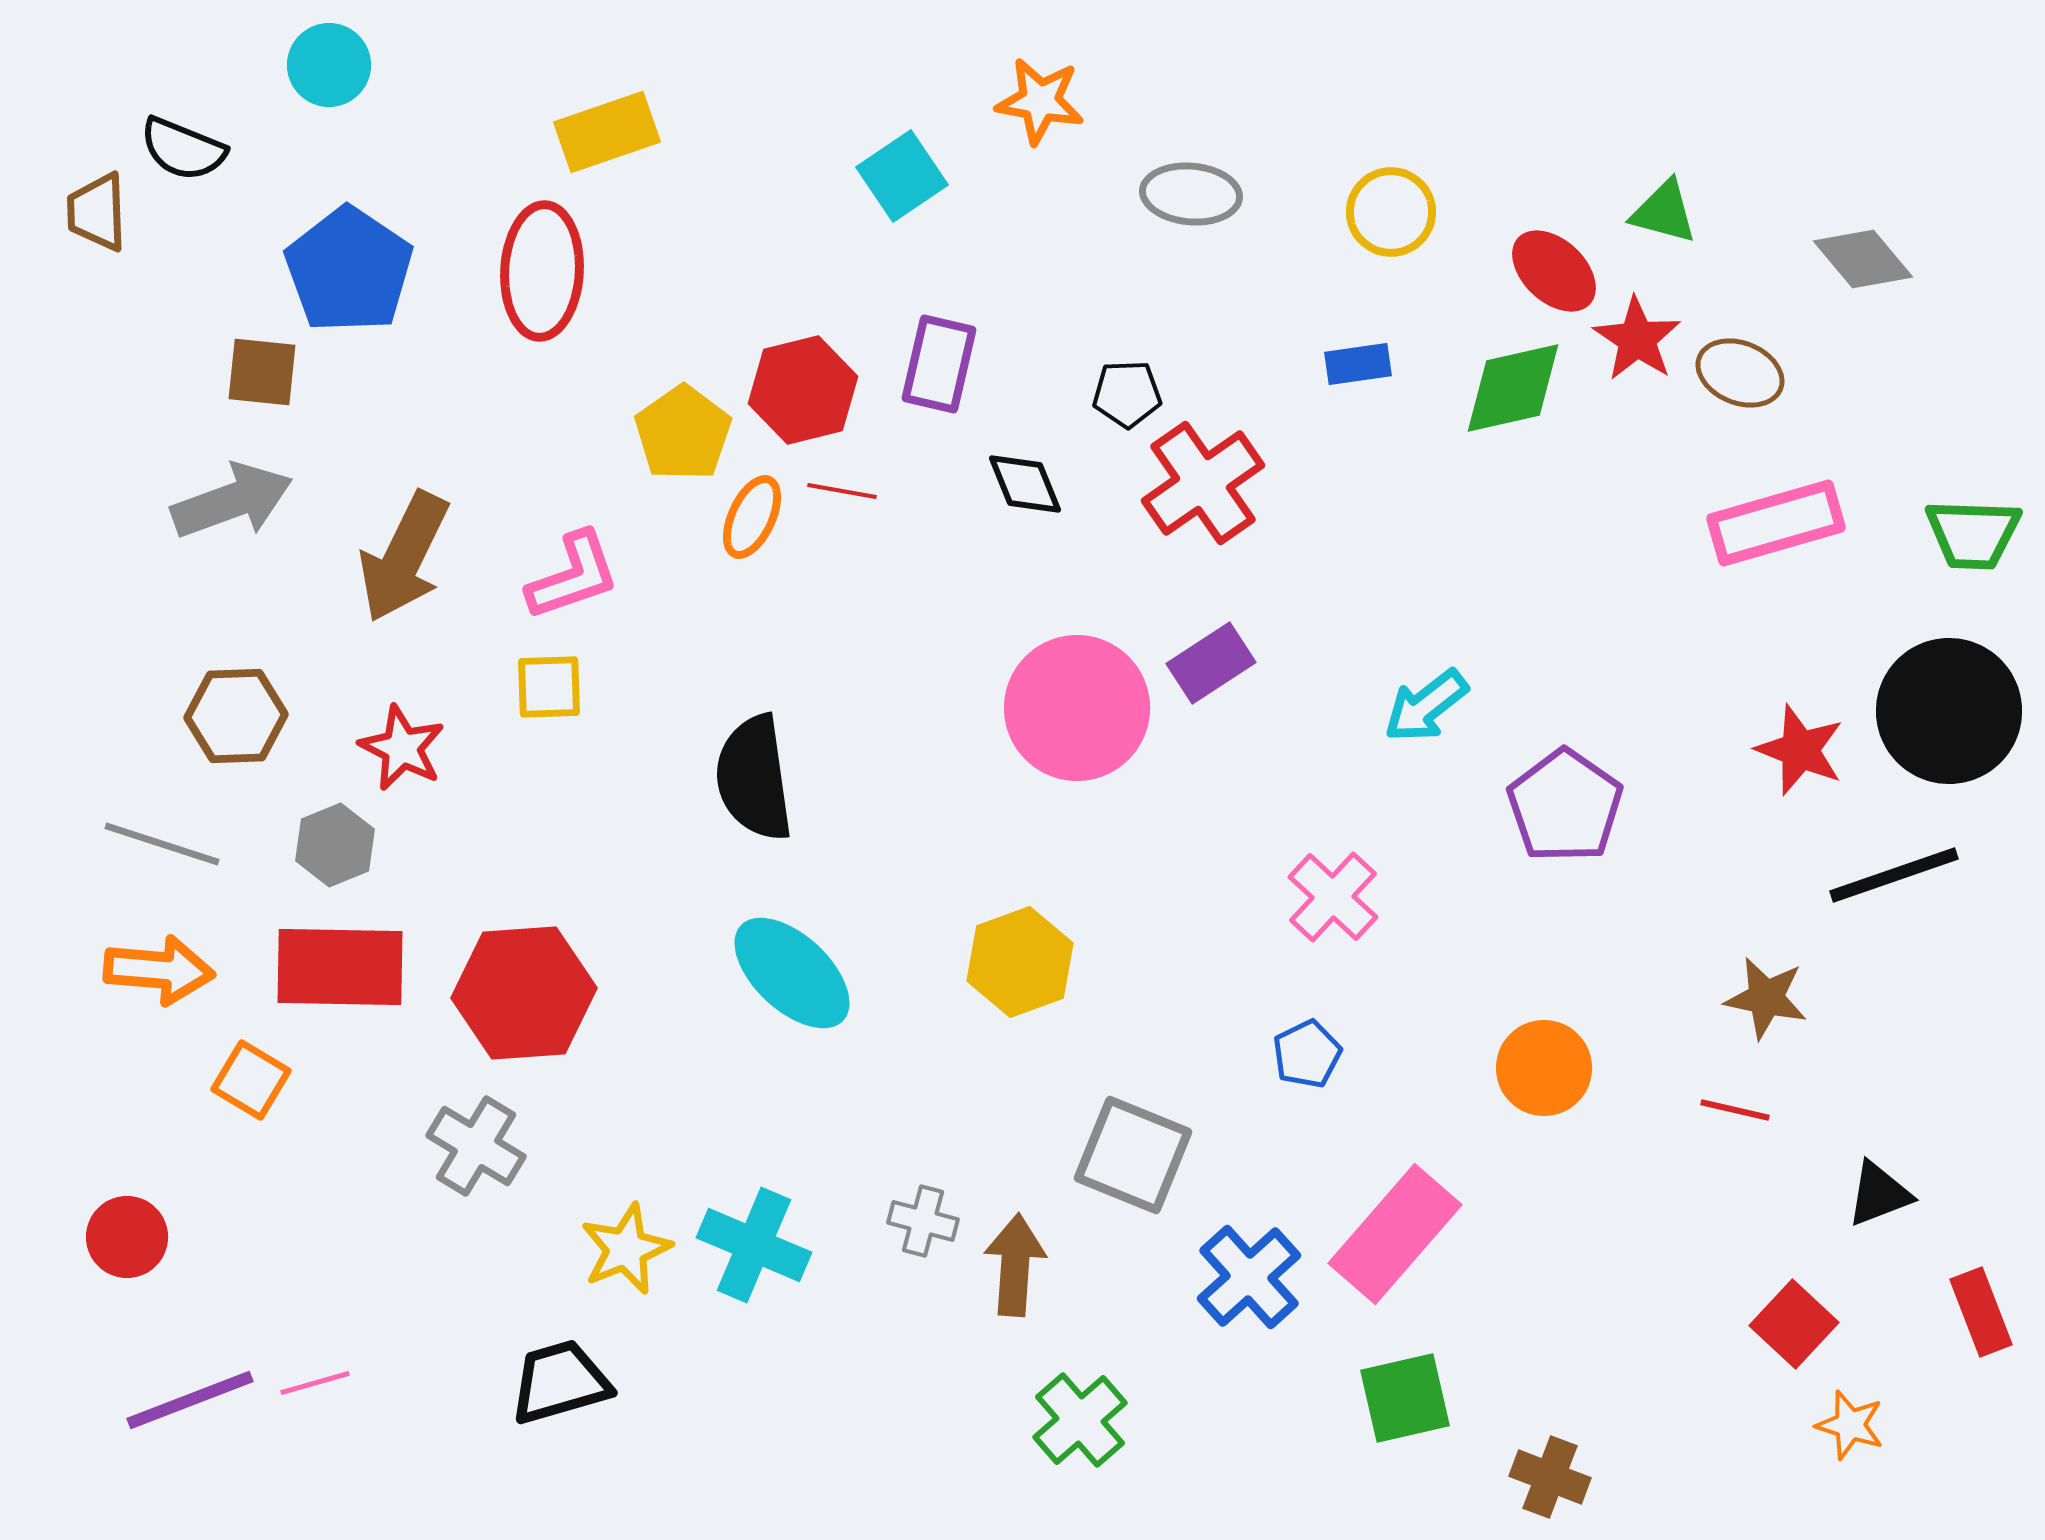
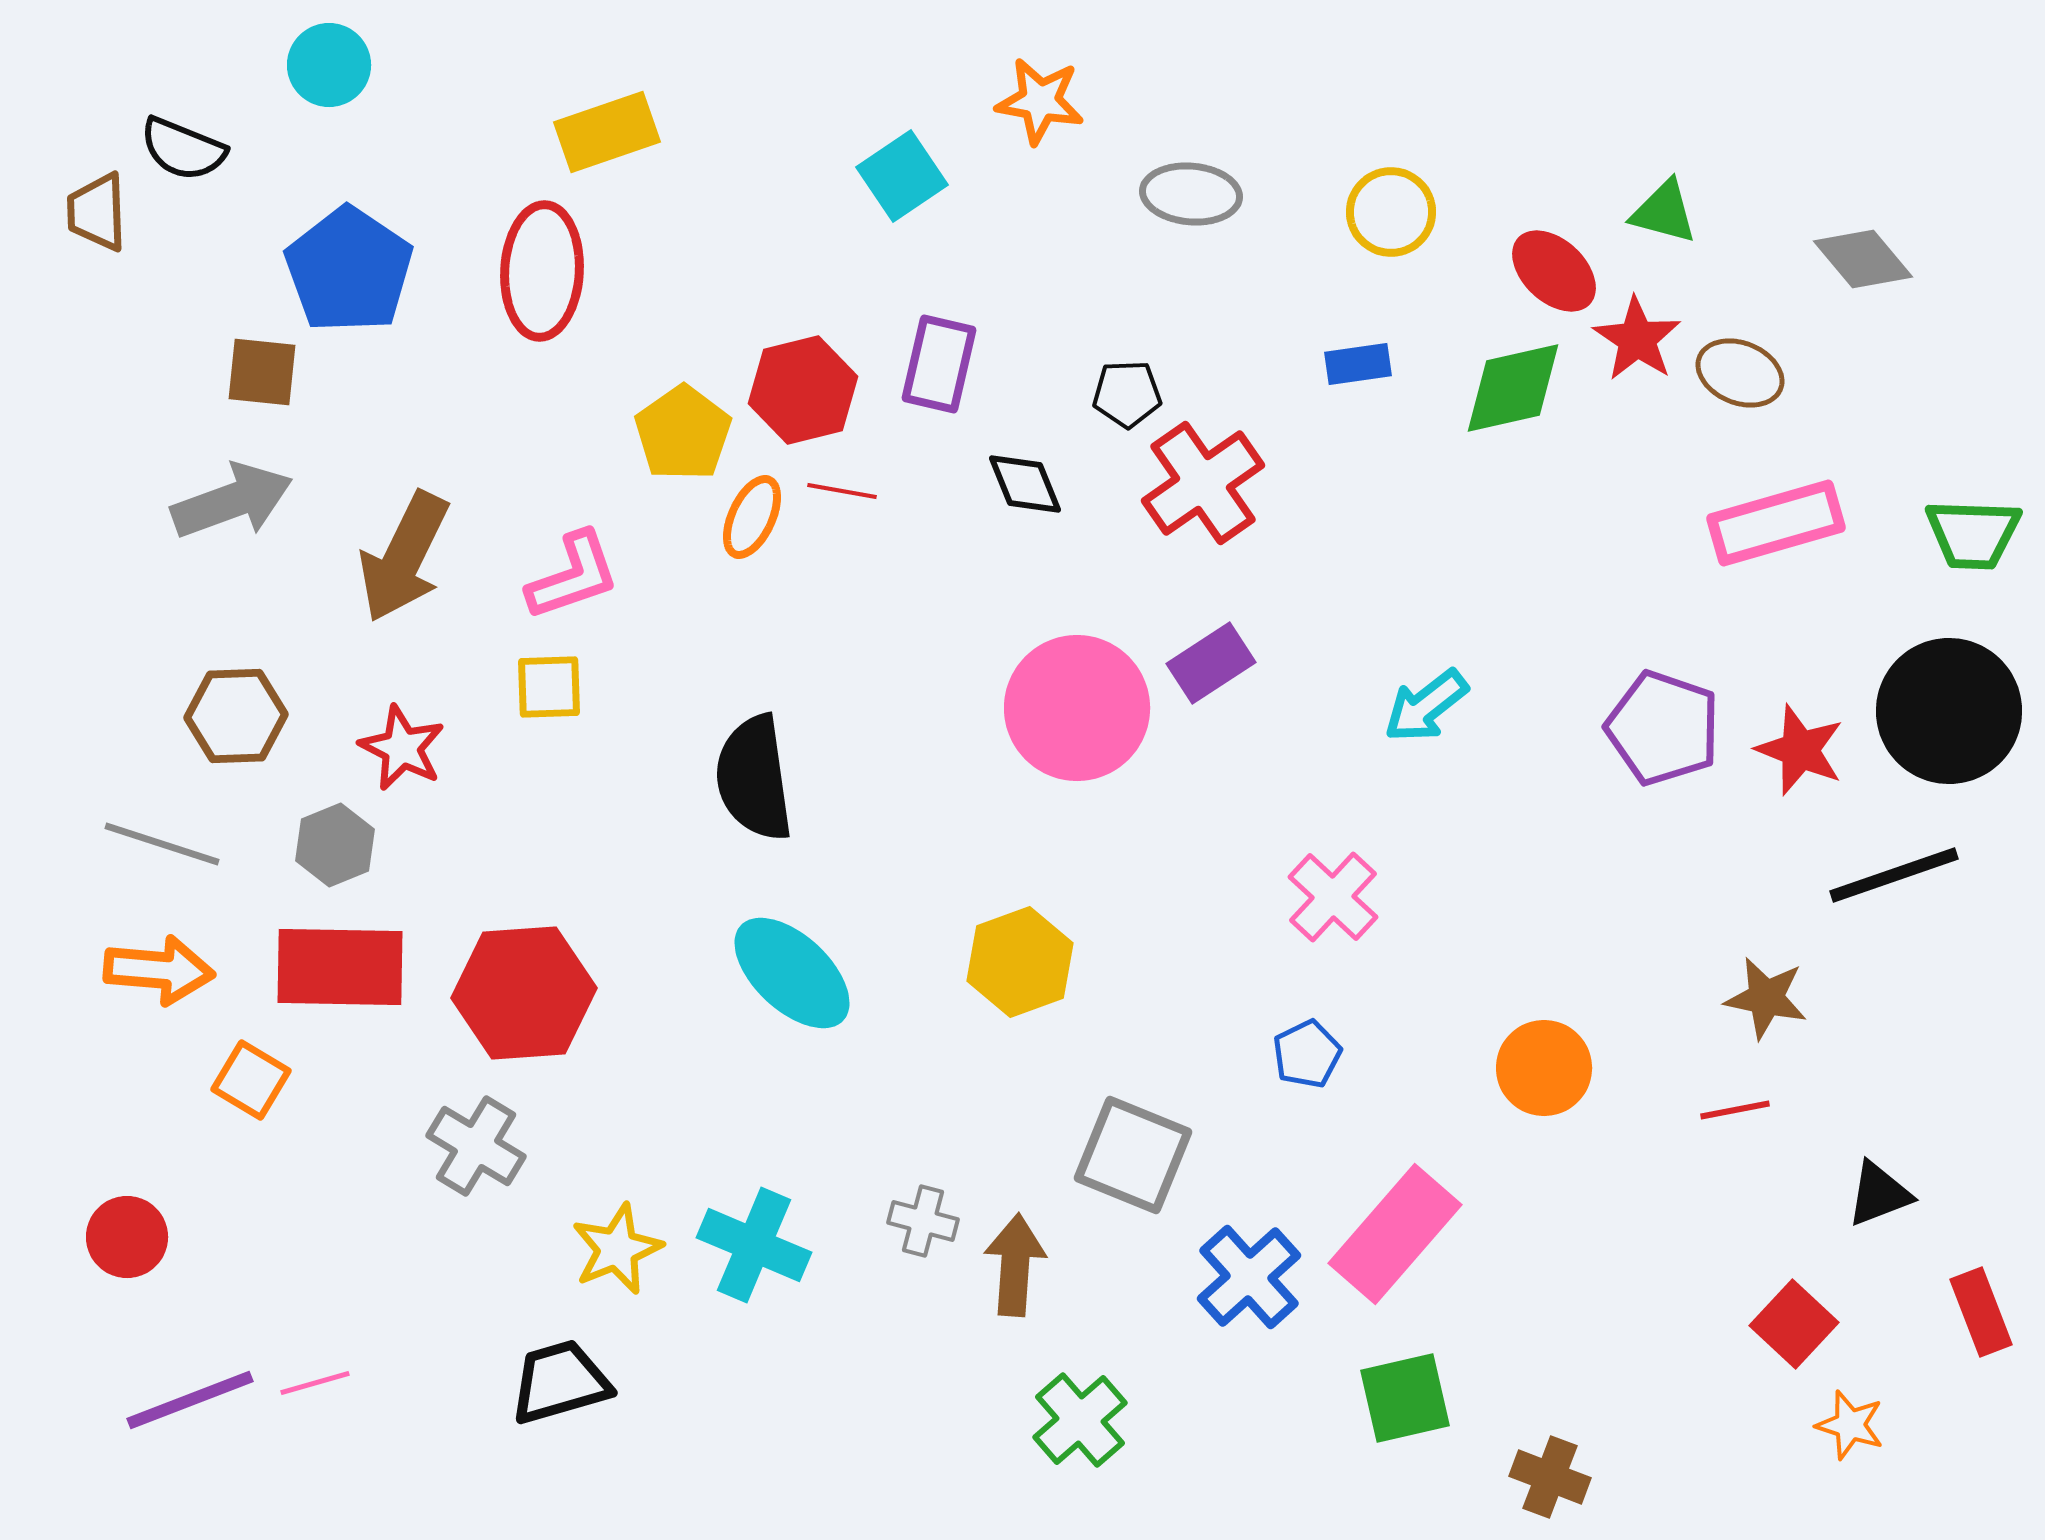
purple pentagon at (1565, 806): moved 98 px right, 78 px up; rotated 16 degrees counterclockwise
red line at (1735, 1110): rotated 24 degrees counterclockwise
yellow star at (626, 1249): moved 9 px left
